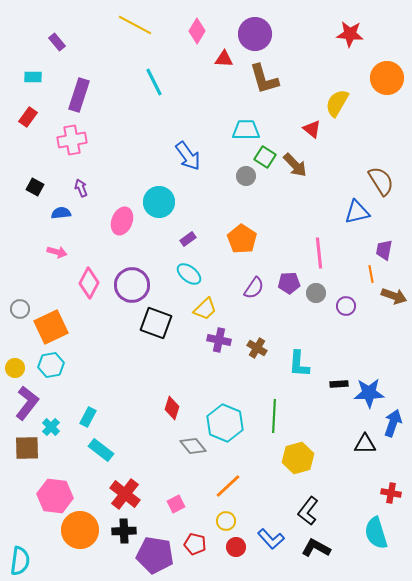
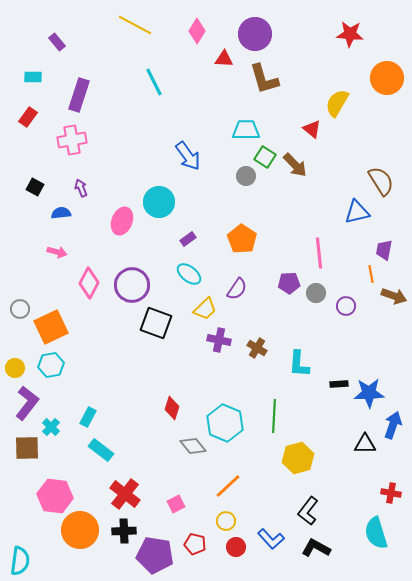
purple semicircle at (254, 288): moved 17 px left, 1 px down
blue arrow at (393, 423): moved 2 px down
